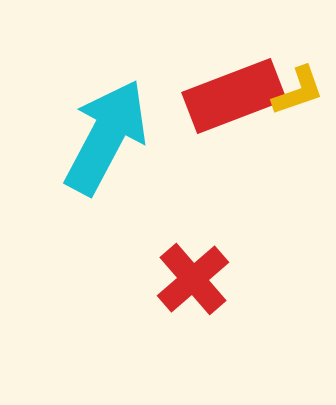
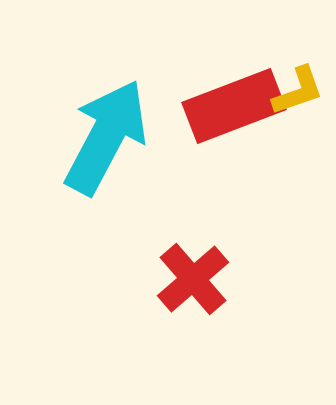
red rectangle: moved 10 px down
